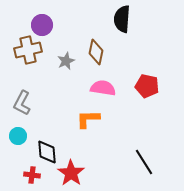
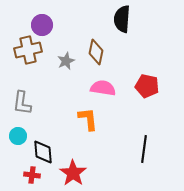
gray L-shape: rotated 20 degrees counterclockwise
orange L-shape: rotated 85 degrees clockwise
black diamond: moved 4 px left
black line: moved 13 px up; rotated 40 degrees clockwise
red star: moved 2 px right
